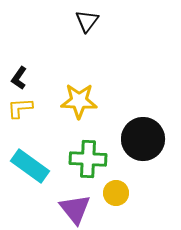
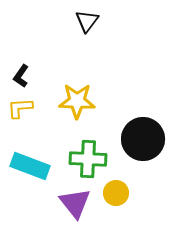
black L-shape: moved 2 px right, 2 px up
yellow star: moved 2 px left
cyan rectangle: rotated 15 degrees counterclockwise
purple triangle: moved 6 px up
